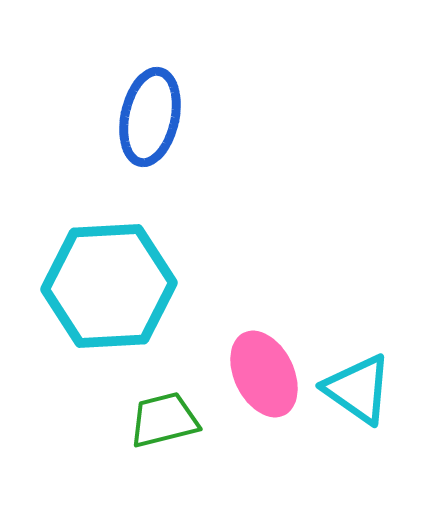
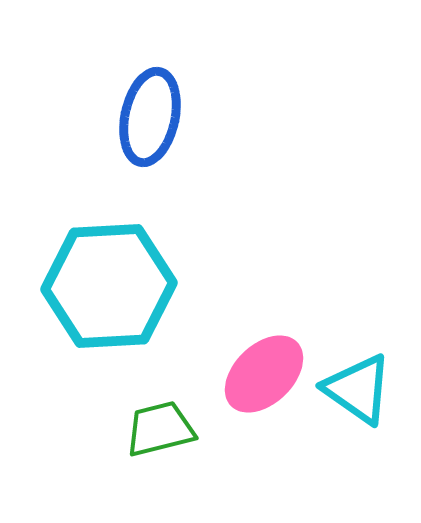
pink ellipse: rotated 72 degrees clockwise
green trapezoid: moved 4 px left, 9 px down
